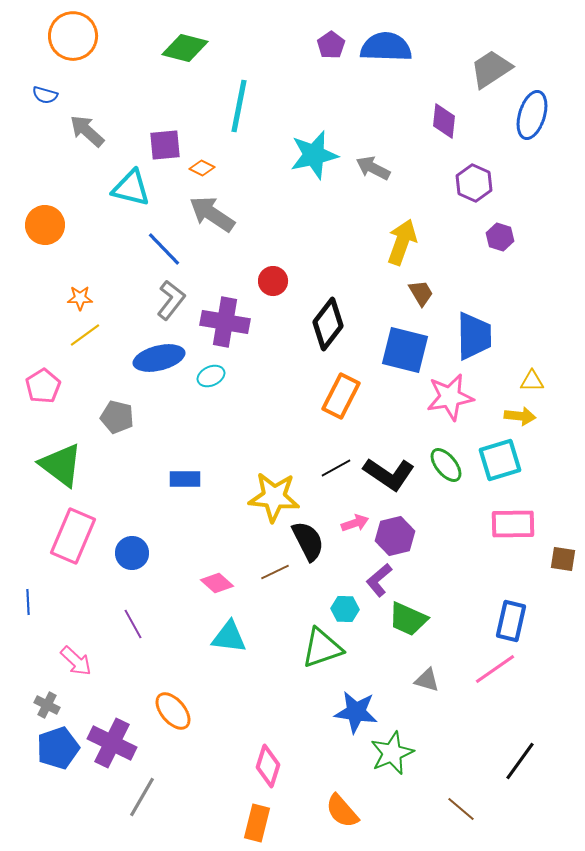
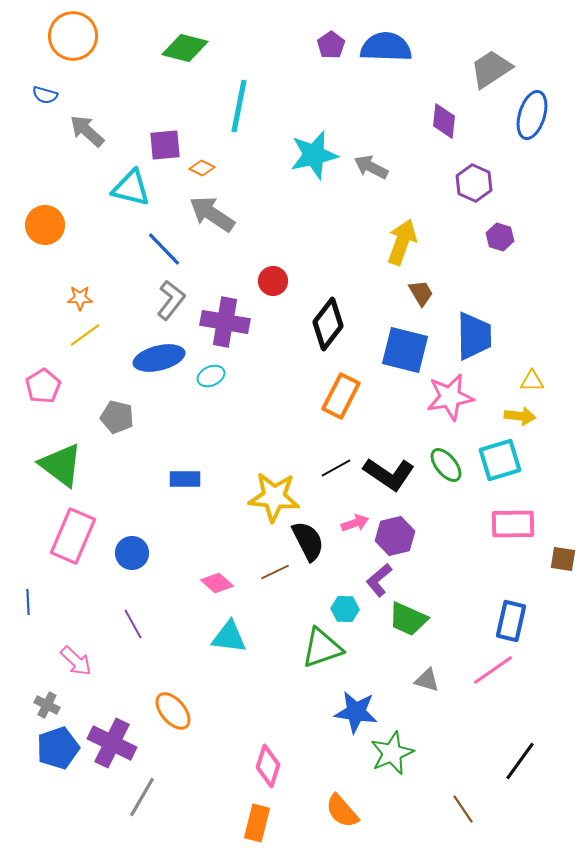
gray arrow at (373, 168): moved 2 px left, 1 px up
pink line at (495, 669): moved 2 px left, 1 px down
brown line at (461, 809): moved 2 px right; rotated 16 degrees clockwise
